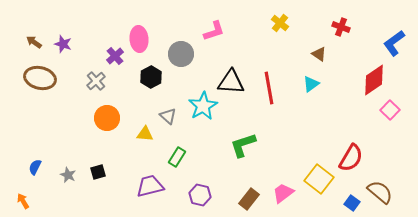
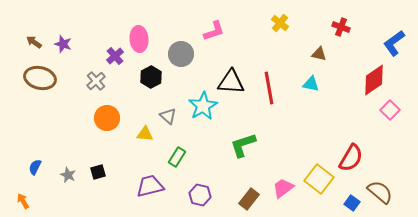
brown triangle: rotated 21 degrees counterclockwise
cyan triangle: rotated 48 degrees clockwise
pink trapezoid: moved 5 px up
